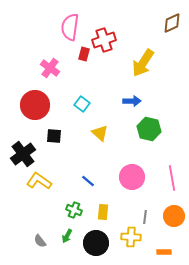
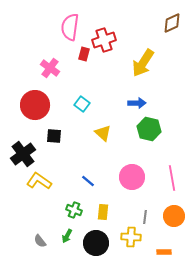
blue arrow: moved 5 px right, 2 px down
yellow triangle: moved 3 px right
